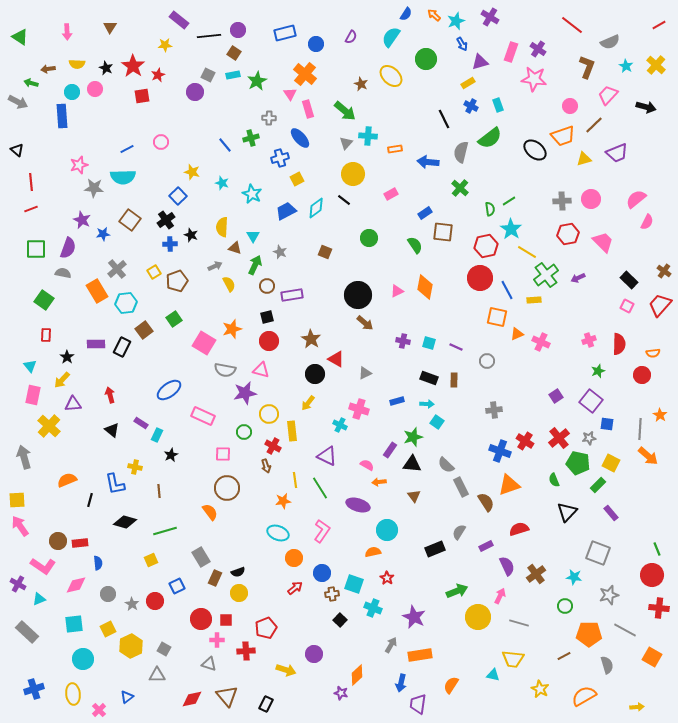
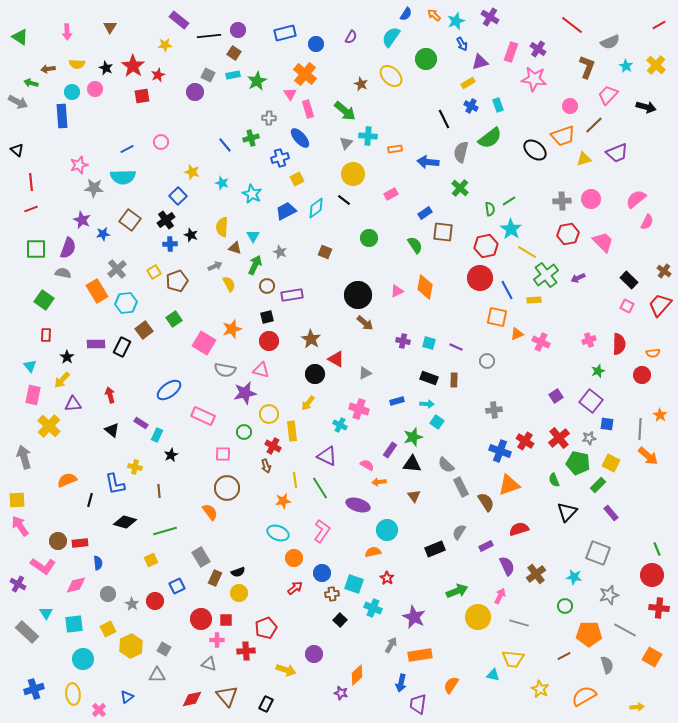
cyan triangle at (39, 599): moved 7 px right, 14 px down; rotated 40 degrees counterclockwise
